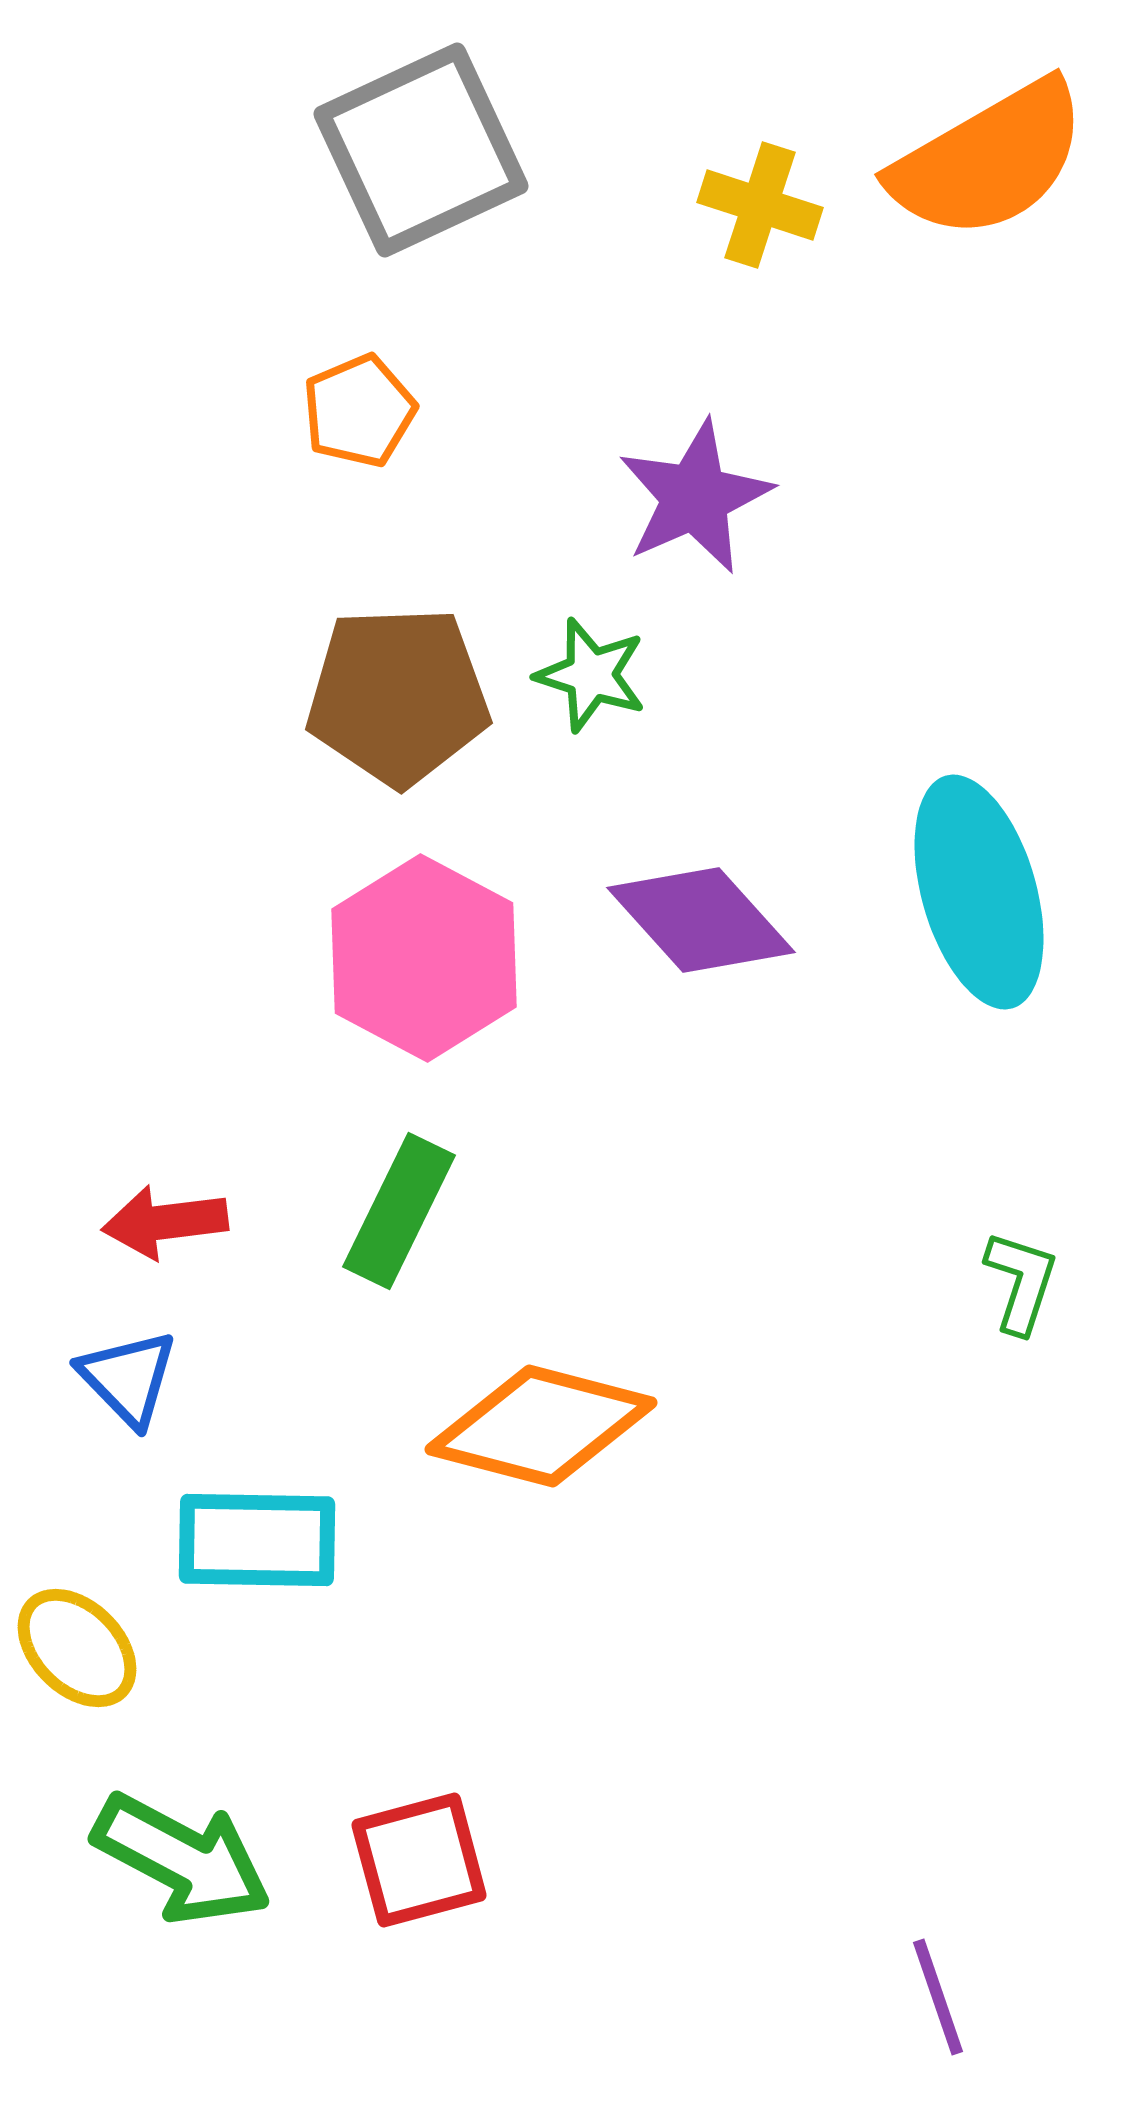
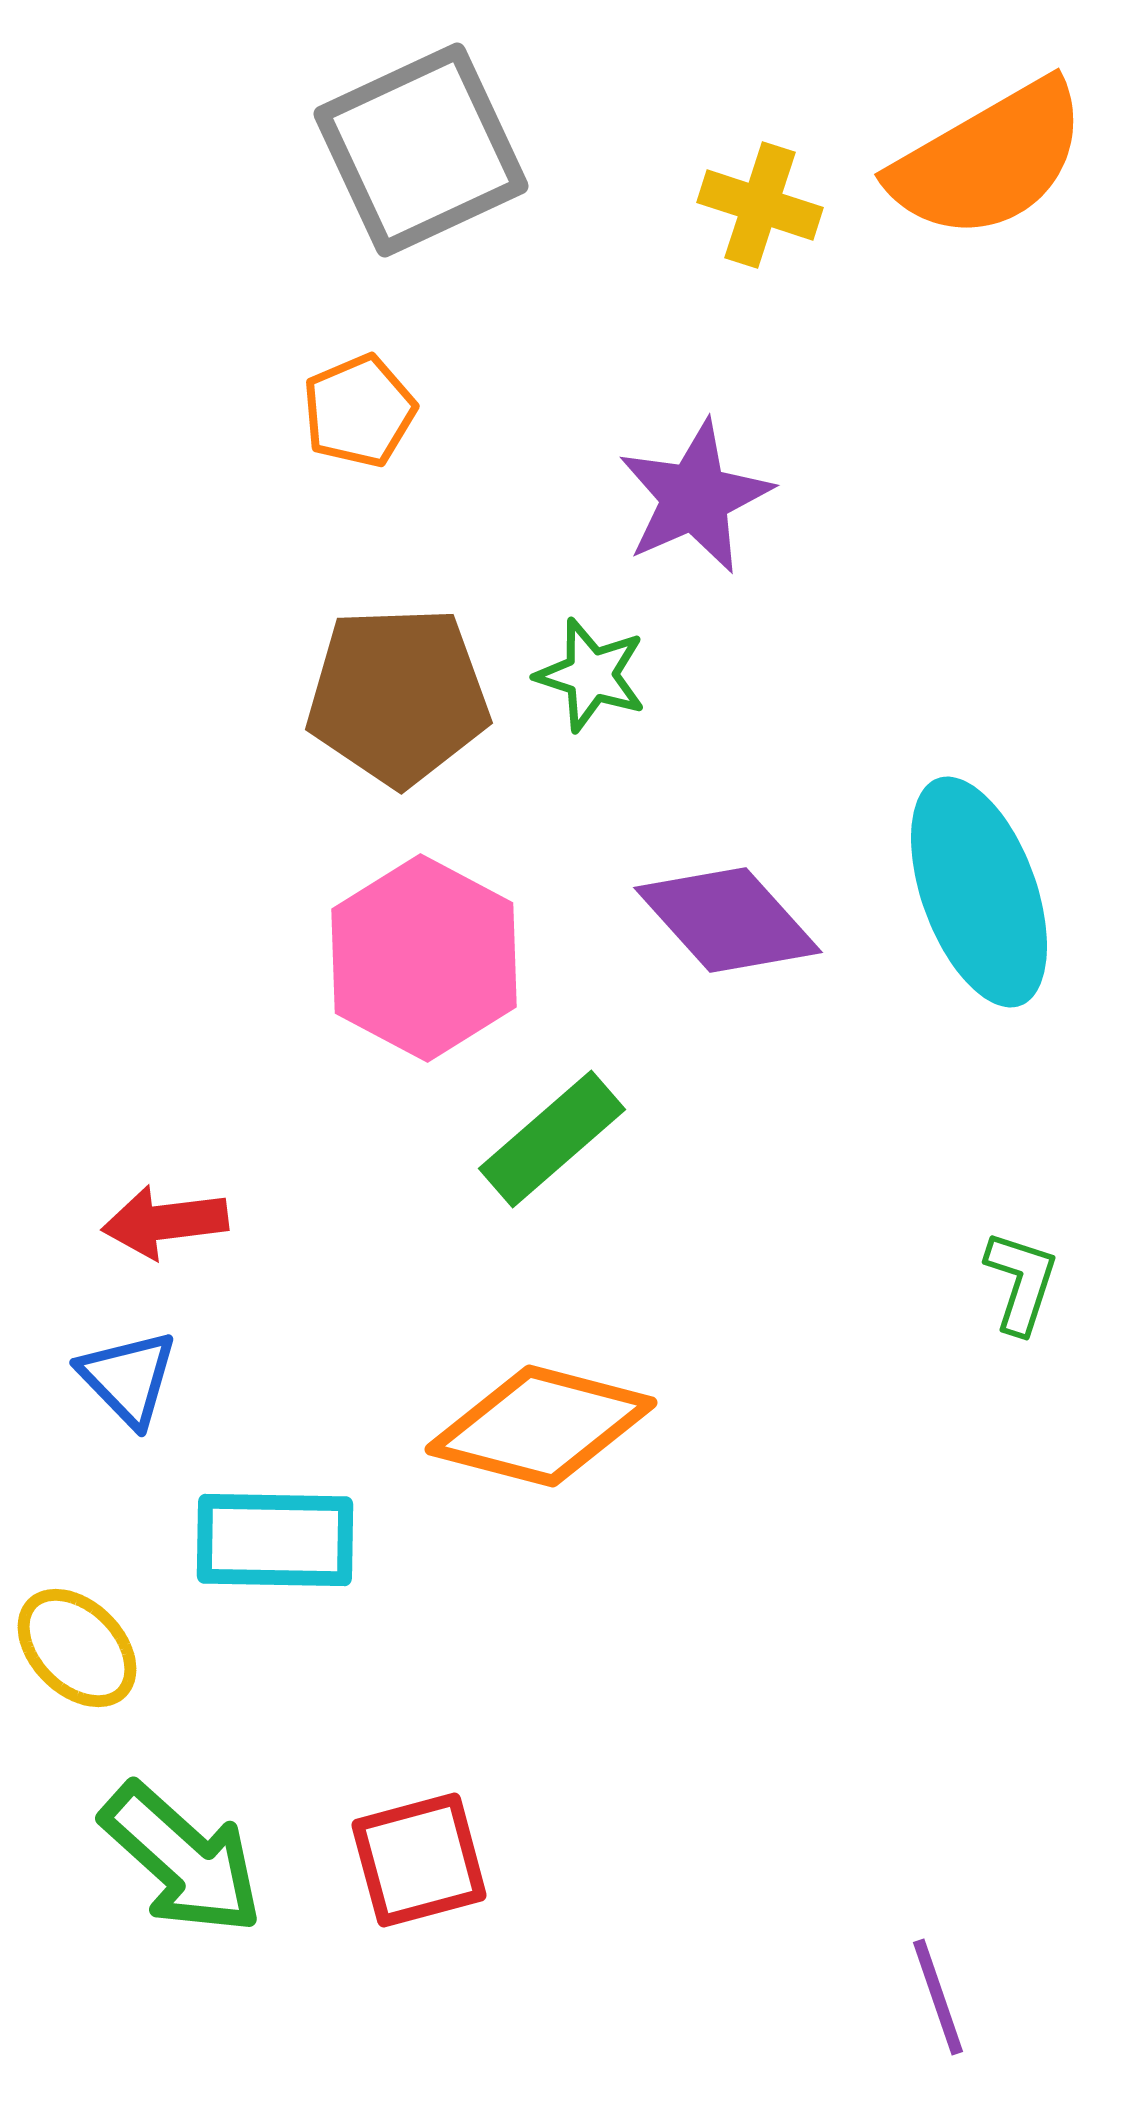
cyan ellipse: rotated 4 degrees counterclockwise
purple diamond: moved 27 px right
green rectangle: moved 153 px right, 72 px up; rotated 23 degrees clockwise
cyan rectangle: moved 18 px right
green arrow: rotated 14 degrees clockwise
